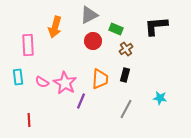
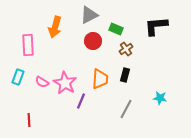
cyan rectangle: rotated 28 degrees clockwise
